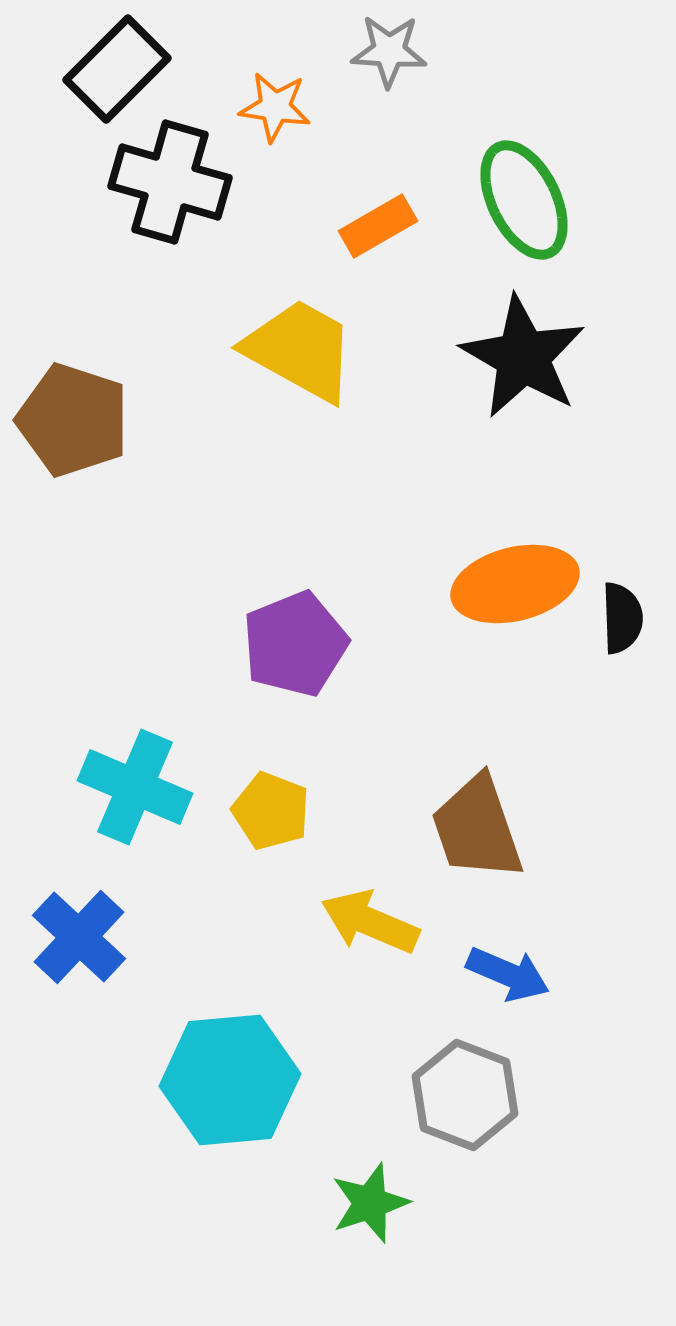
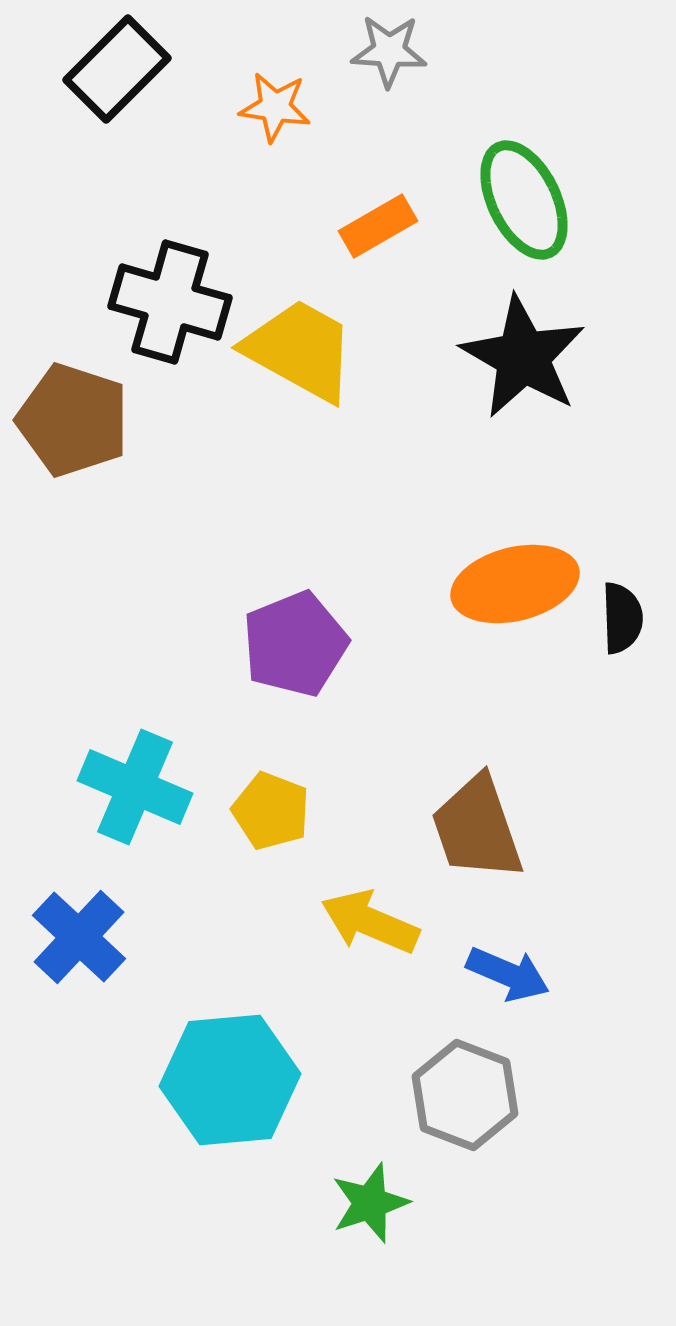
black cross: moved 120 px down
